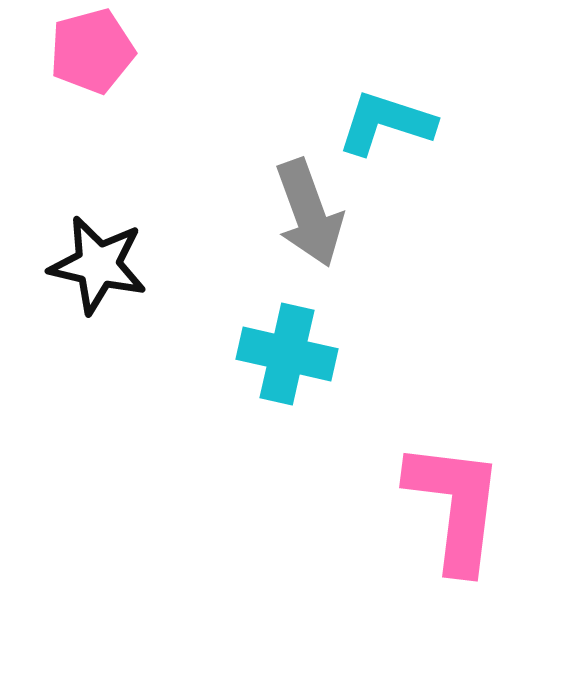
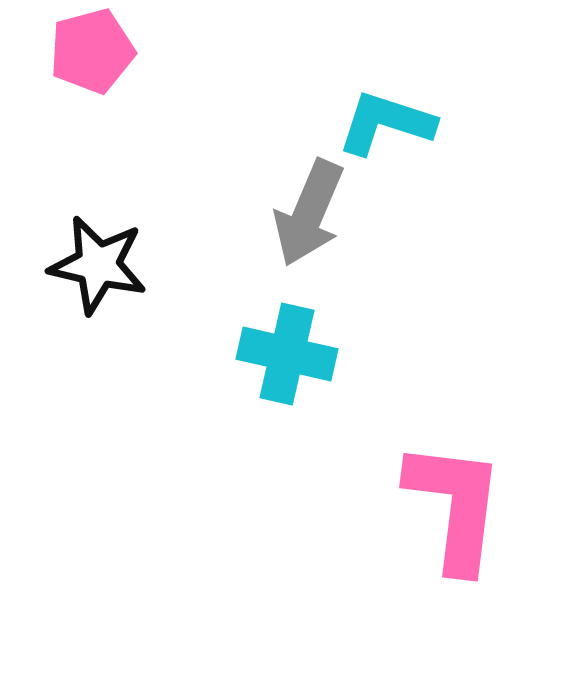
gray arrow: rotated 43 degrees clockwise
